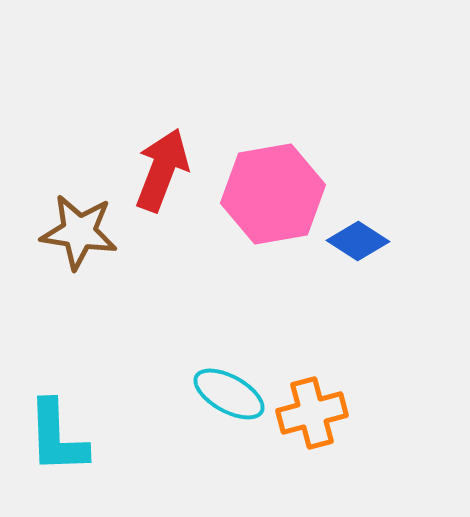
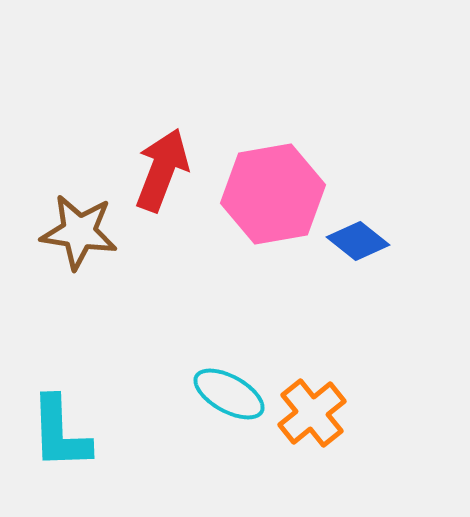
blue diamond: rotated 6 degrees clockwise
orange cross: rotated 24 degrees counterclockwise
cyan L-shape: moved 3 px right, 4 px up
